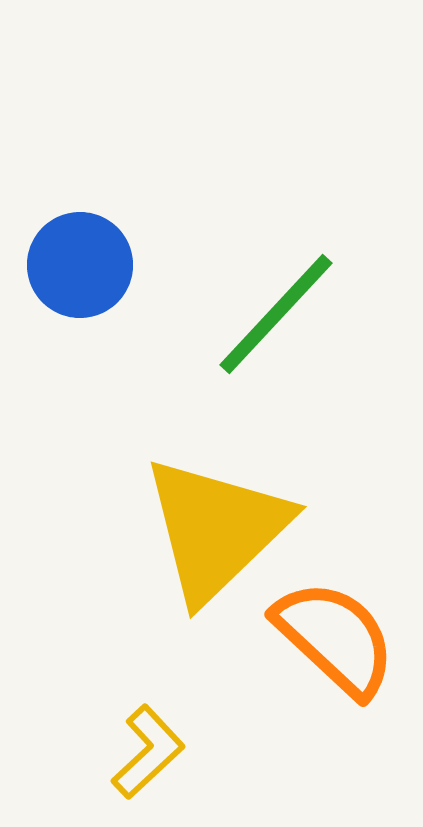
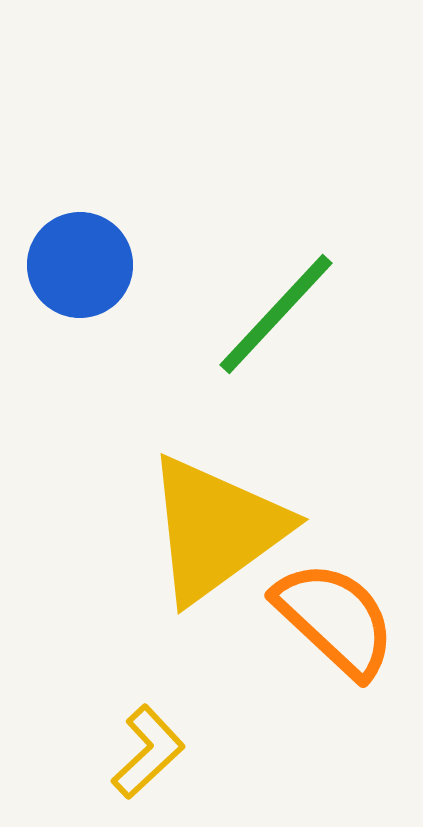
yellow triangle: rotated 8 degrees clockwise
orange semicircle: moved 19 px up
